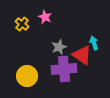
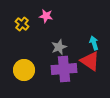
pink star: moved 1 px right, 1 px up; rotated 16 degrees counterclockwise
red triangle: moved 8 px right, 6 px down
yellow circle: moved 3 px left, 6 px up
